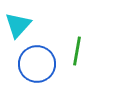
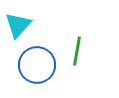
blue circle: moved 1 px down
